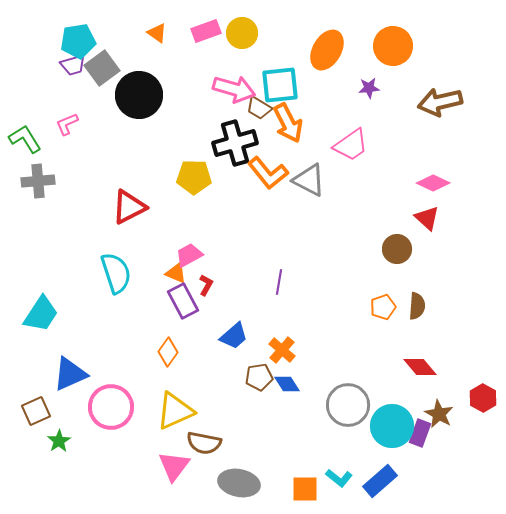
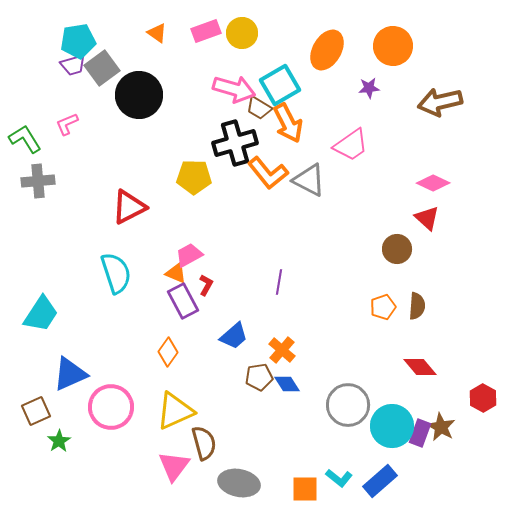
cyan square at (280, 85): rotated 24 degrees counterclockwise
brown star at (439, 414): moved 2 px right, 13 px down
brown semicircle at (204, 443): rotated 116 degrees counterclockwise
